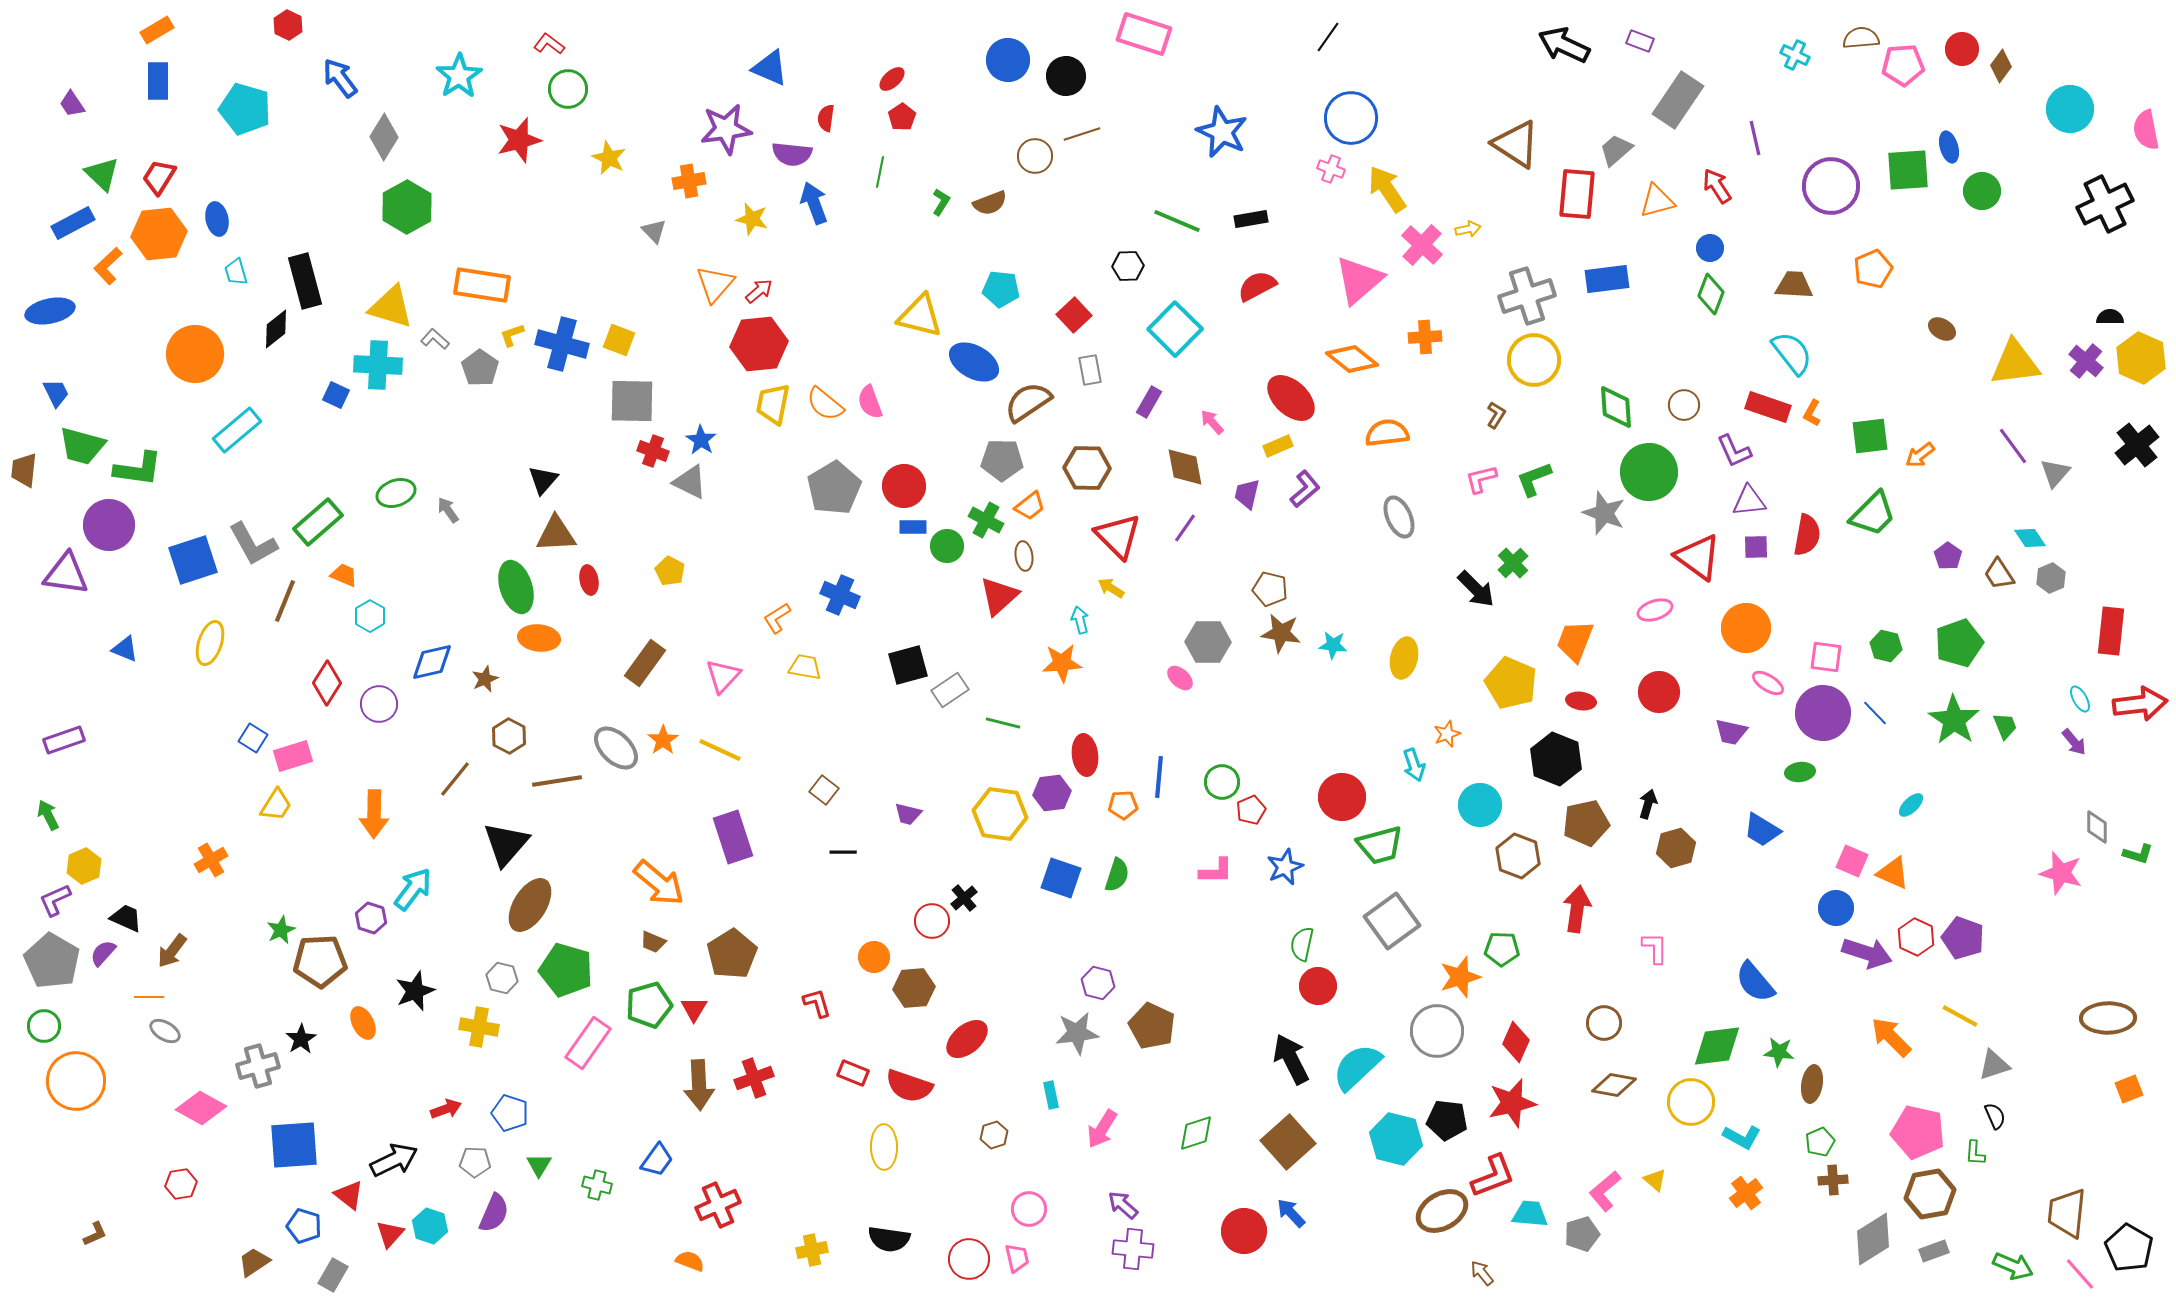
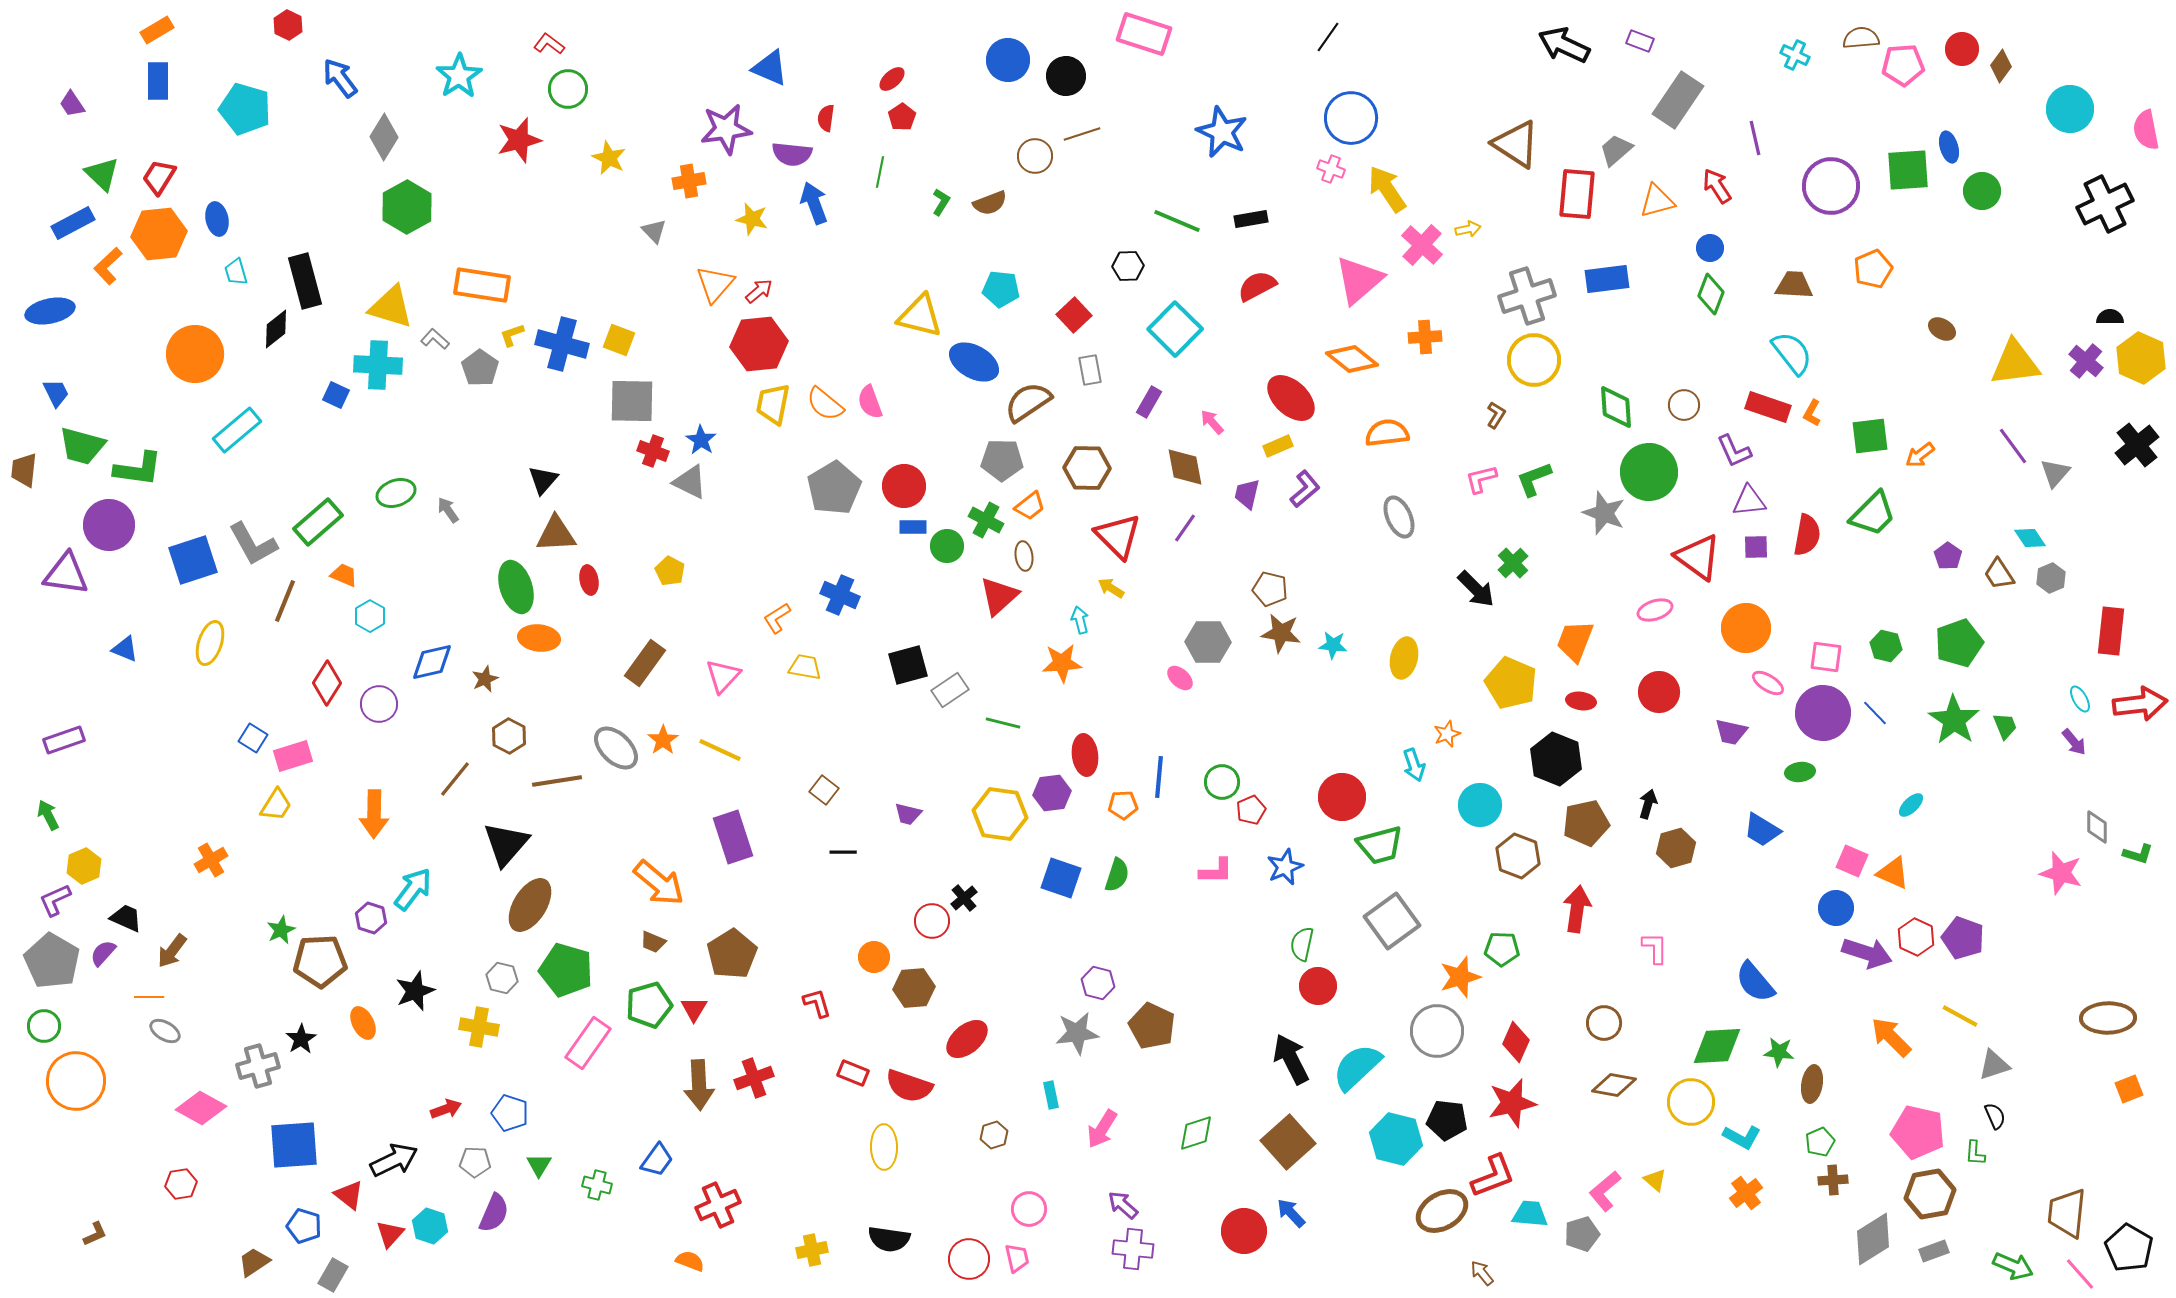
green diamond at (1717, 1046): rotated 4 degrees clockwise
